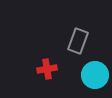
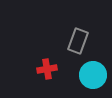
cyan circle: moved 2 px left
